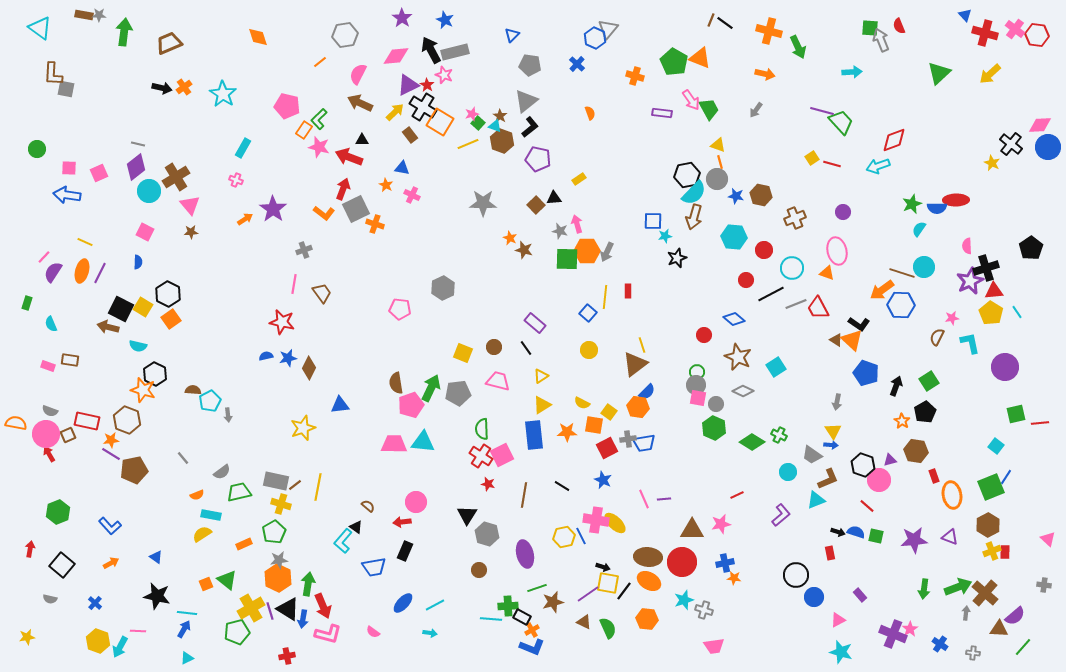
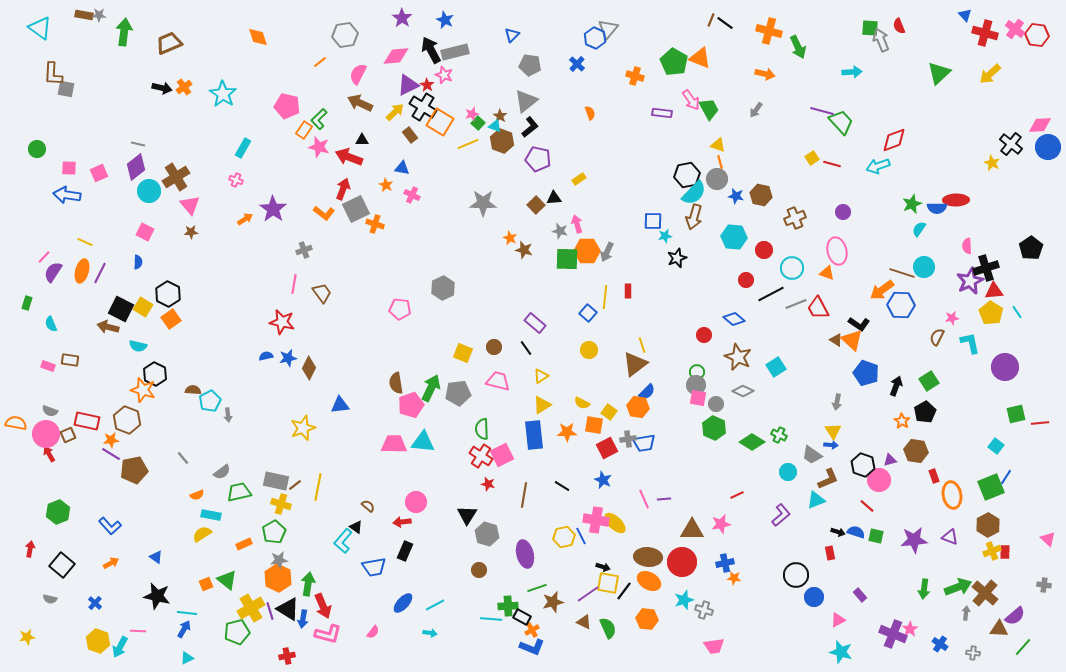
pink semicircle at (373, 632): rotated 88 degrees counterclockwise
